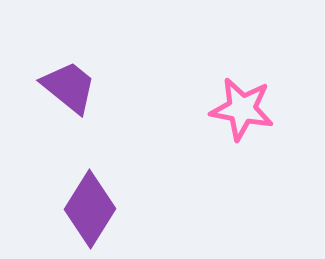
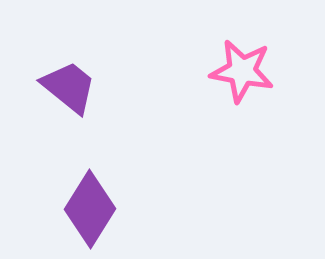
pink star: moved 38 px up
